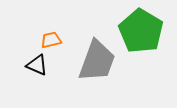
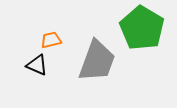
green pentagon: moved 1 px right, 3 px up
